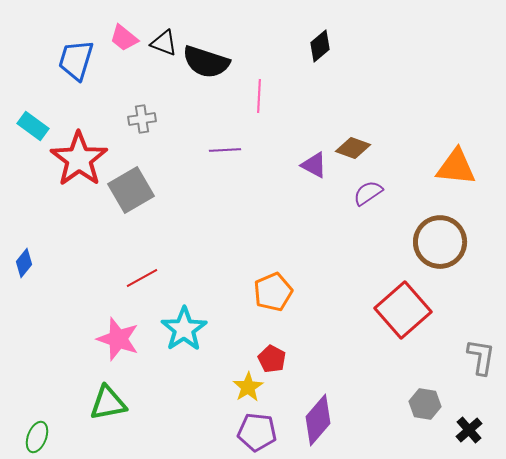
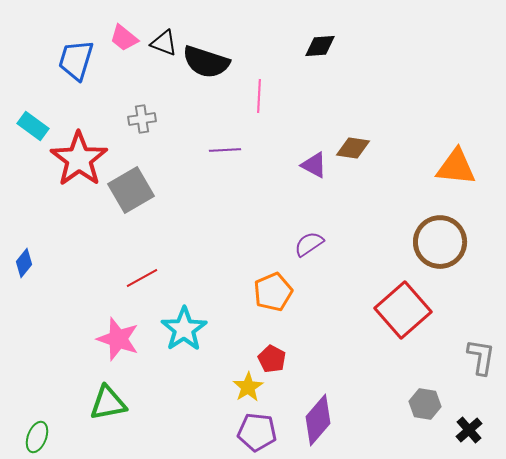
black diamond: rotated 36 degrees clockwise
brown diamond: rotated 12 degrees counterclockwise
purple semicircle: moved 59 px left, 51 px down
